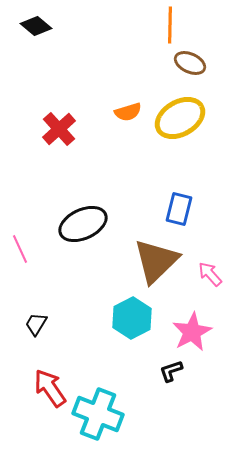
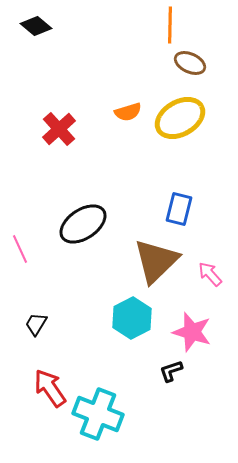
black ellipse: rotated 9 degrees counterclockwise
pink star: rotated 27 degrees counterclockwise
